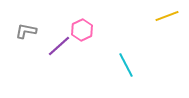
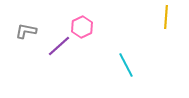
yellow line: moved 1 px left, 1 px down; rotated 65 degrees counterclockwise
pink hexagon: moved 3 px up
